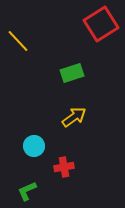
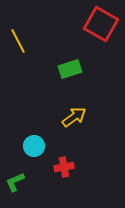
red square: rotated 28 degrees counterclockwise
yellow line: rotated 15 degrees clockwise
green rectangle: moved 2 px left, 4 px up
green L-shape: moved 12 px left, 9 px up
